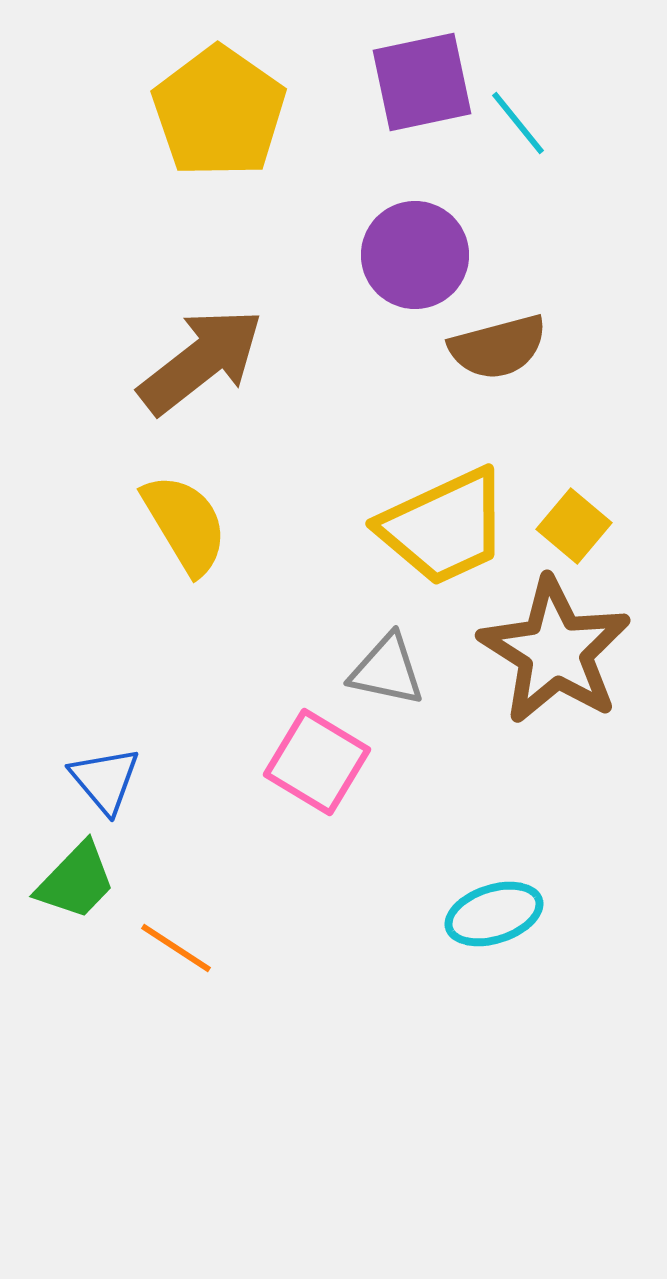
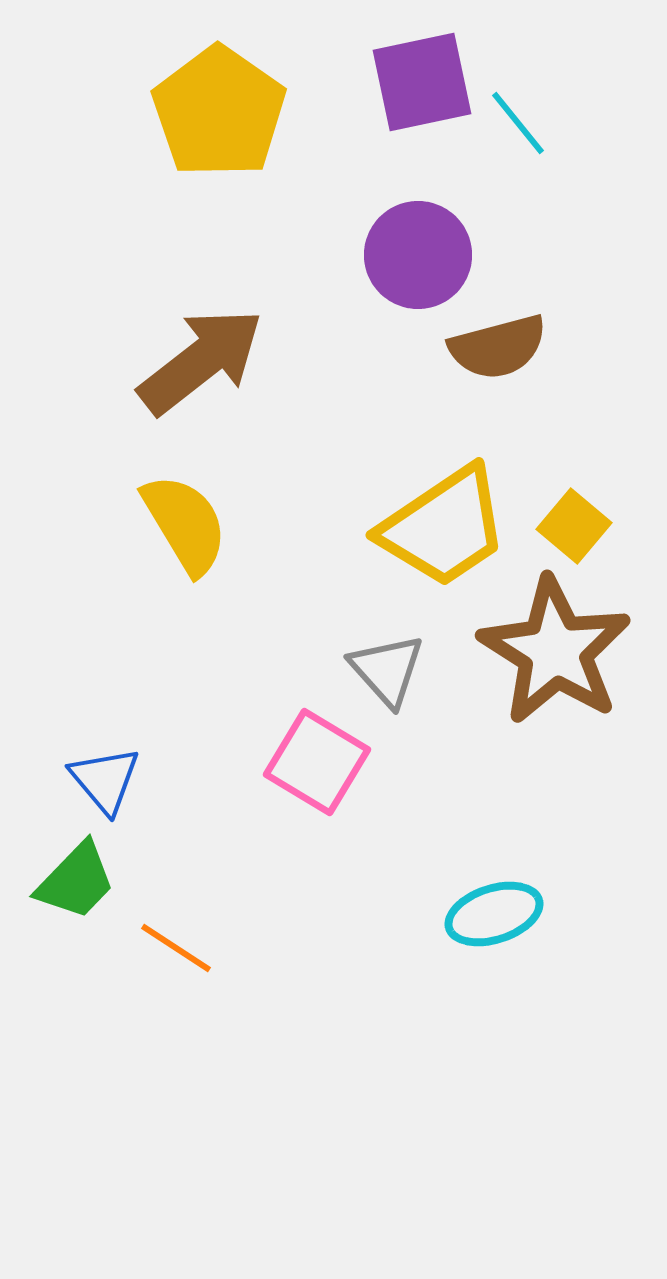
purple circle: moved 3 px right
yellow trapezoid: rotated 9 degrees counterclockwise
gray triangle: rotated 36 degrees clockwise
